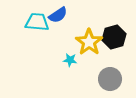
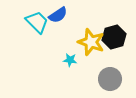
cyan trapezoid: rotated 40 degrees clockwise
yellow star: moved 2 px right; rotated 16 degrees counterclockwise
